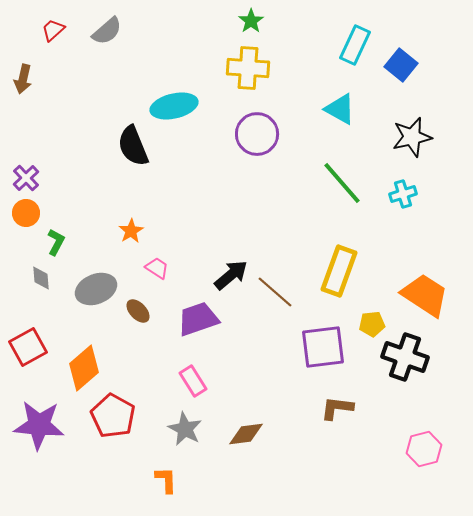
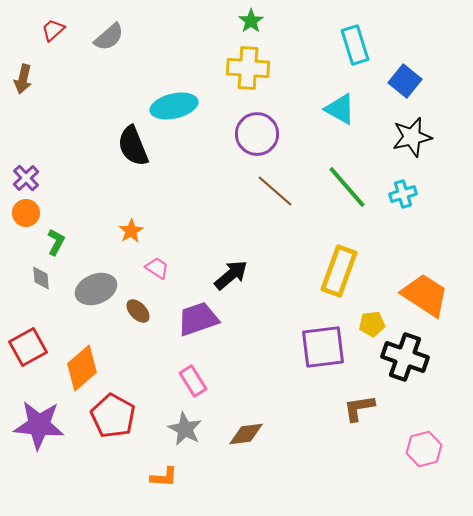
gray semicircle: moved 2 px right, 6 px down
cyan rectangle: rotated 42 degrees counterclockwise
blue square: moved 4 px right, 16 px down
green line: moved 5 px right, 4 px down
brown line: moved 101 px up
orange diamond: moved 2 px left
brown L-shape: moved 22 px right; rotated 16 degrees counterclockwise
orange L-shape: moved 2 px left, 3 px up; rotated 96 degrees clockwise
